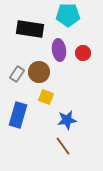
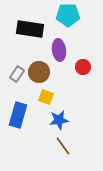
red circle: moved 14 px down
blue star: moved 8 px left
